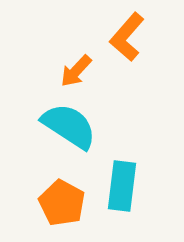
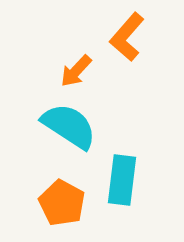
cyan rectangle: moved 6 px up
